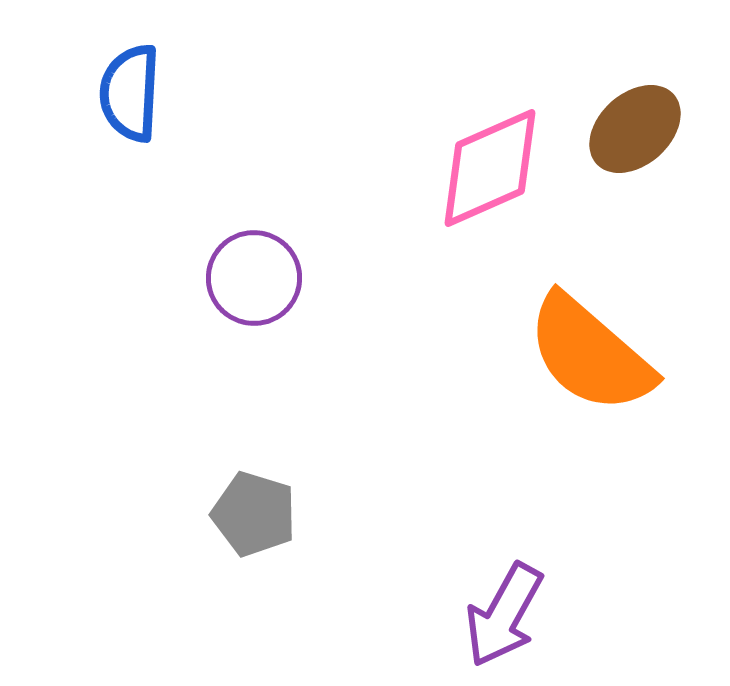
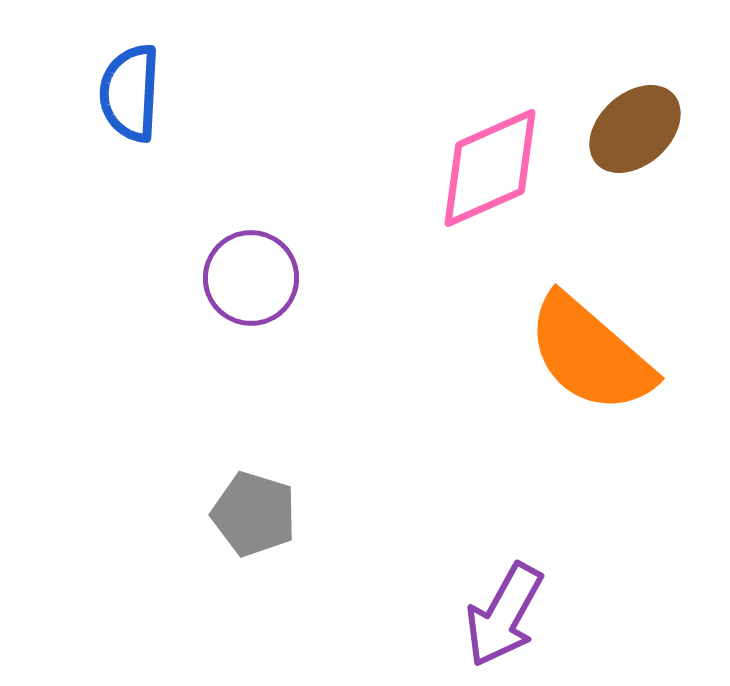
purple circle: moved 3 px left
